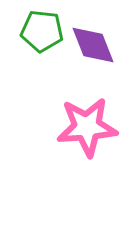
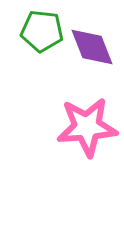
purple diamond: moved 1 px left, 2 px down
